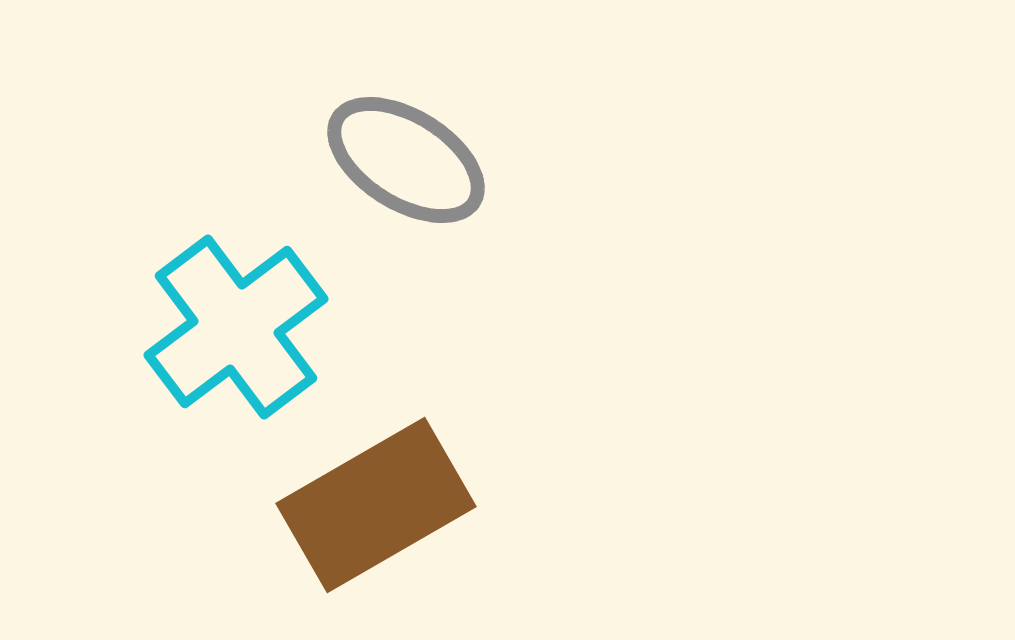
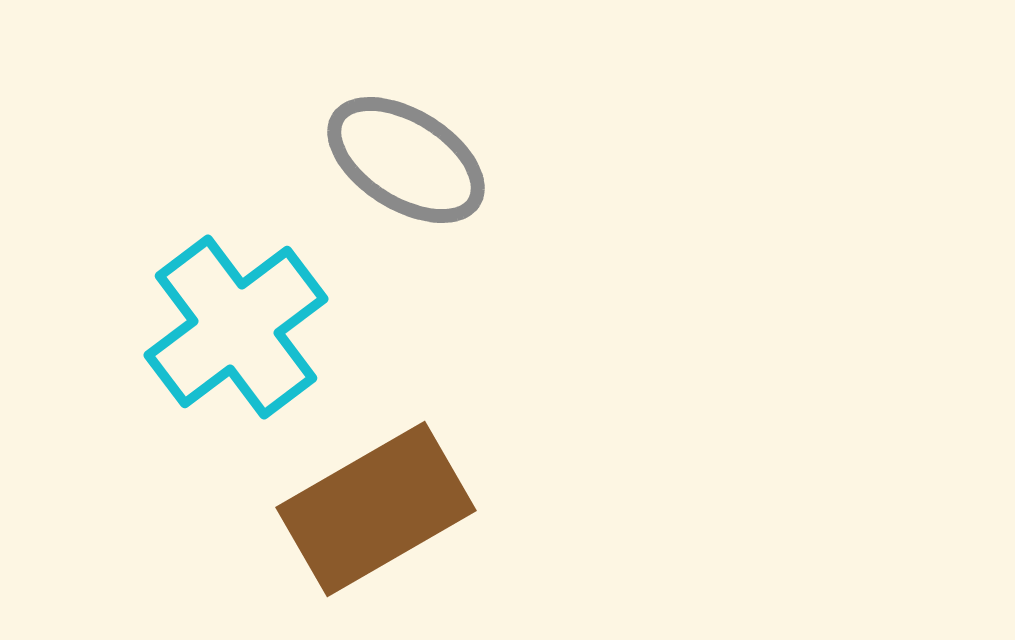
brown rectangle: moved 4 px down
